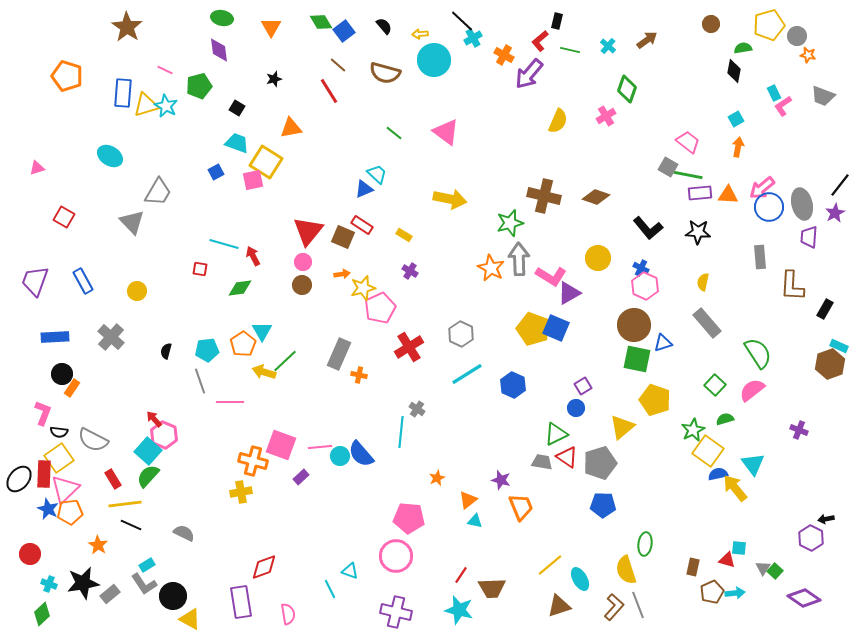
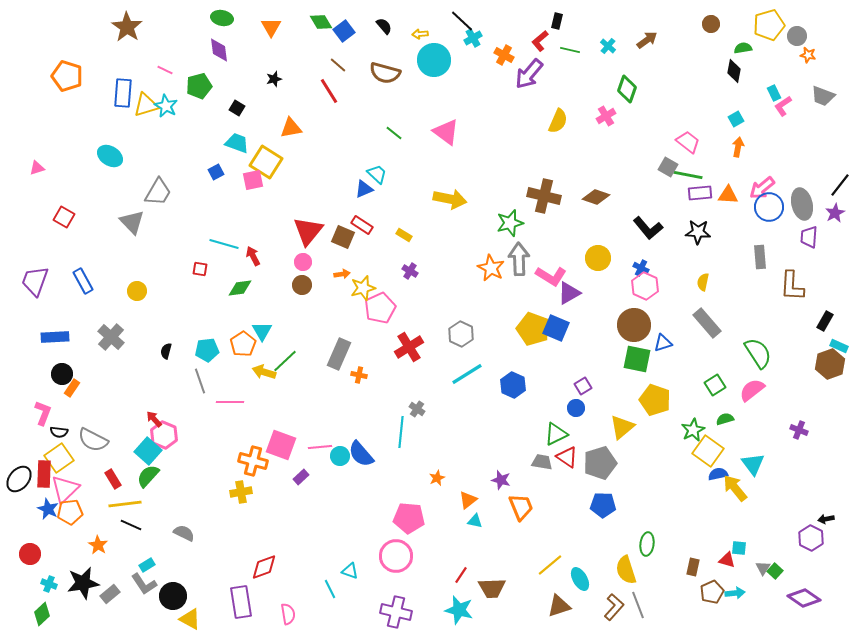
black rectangle at (825, 309): moved 12 px down
green square at (715, 385): rotated 15 degrees clockwise
green ellipse at (645, 544): moved 2 px right
